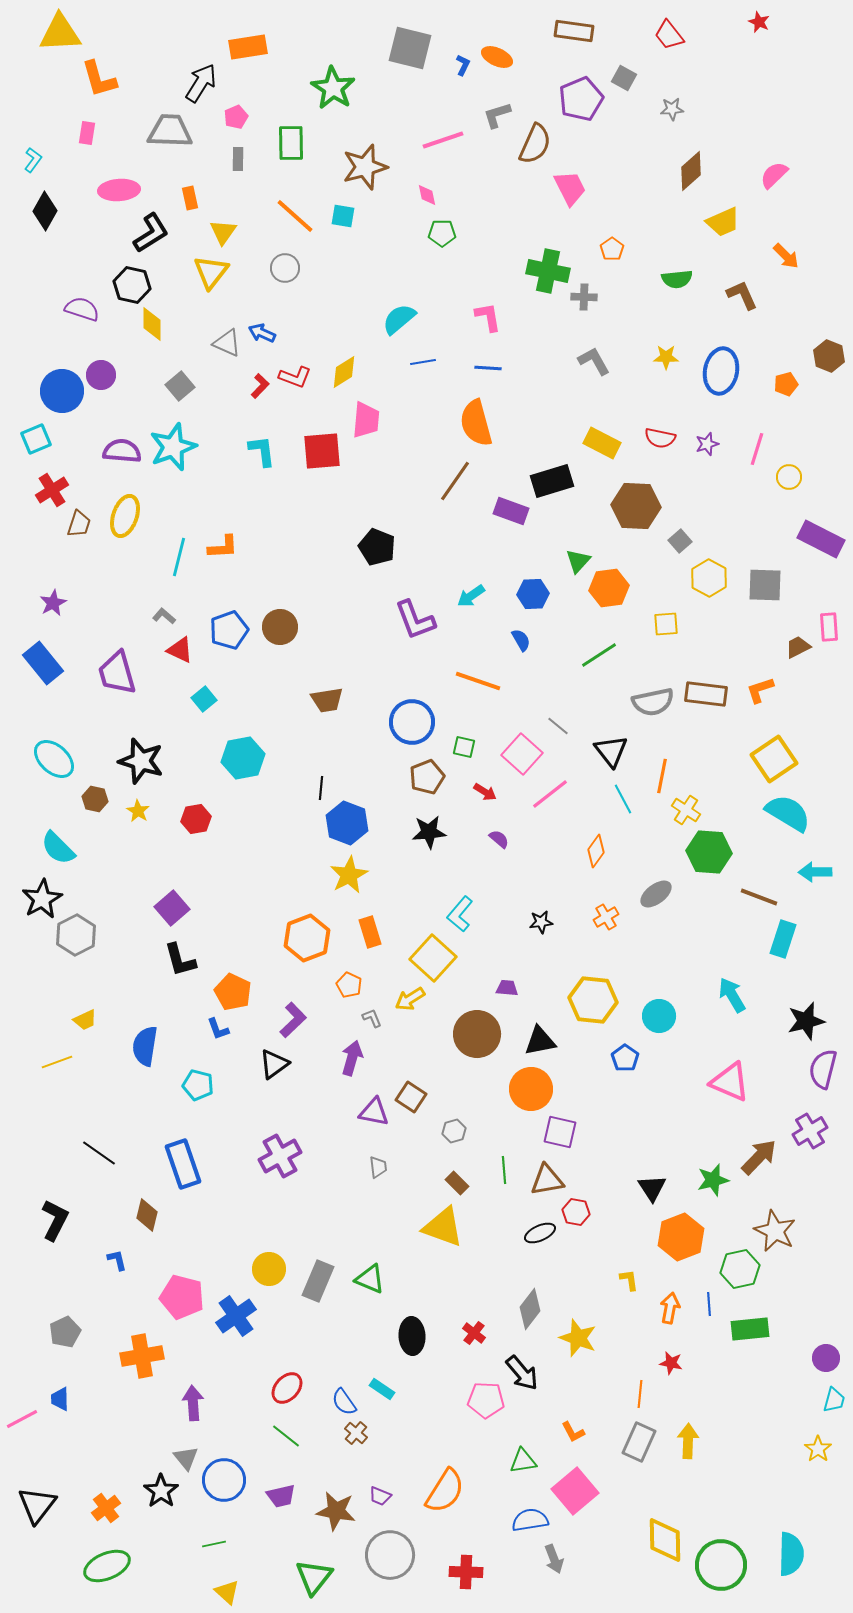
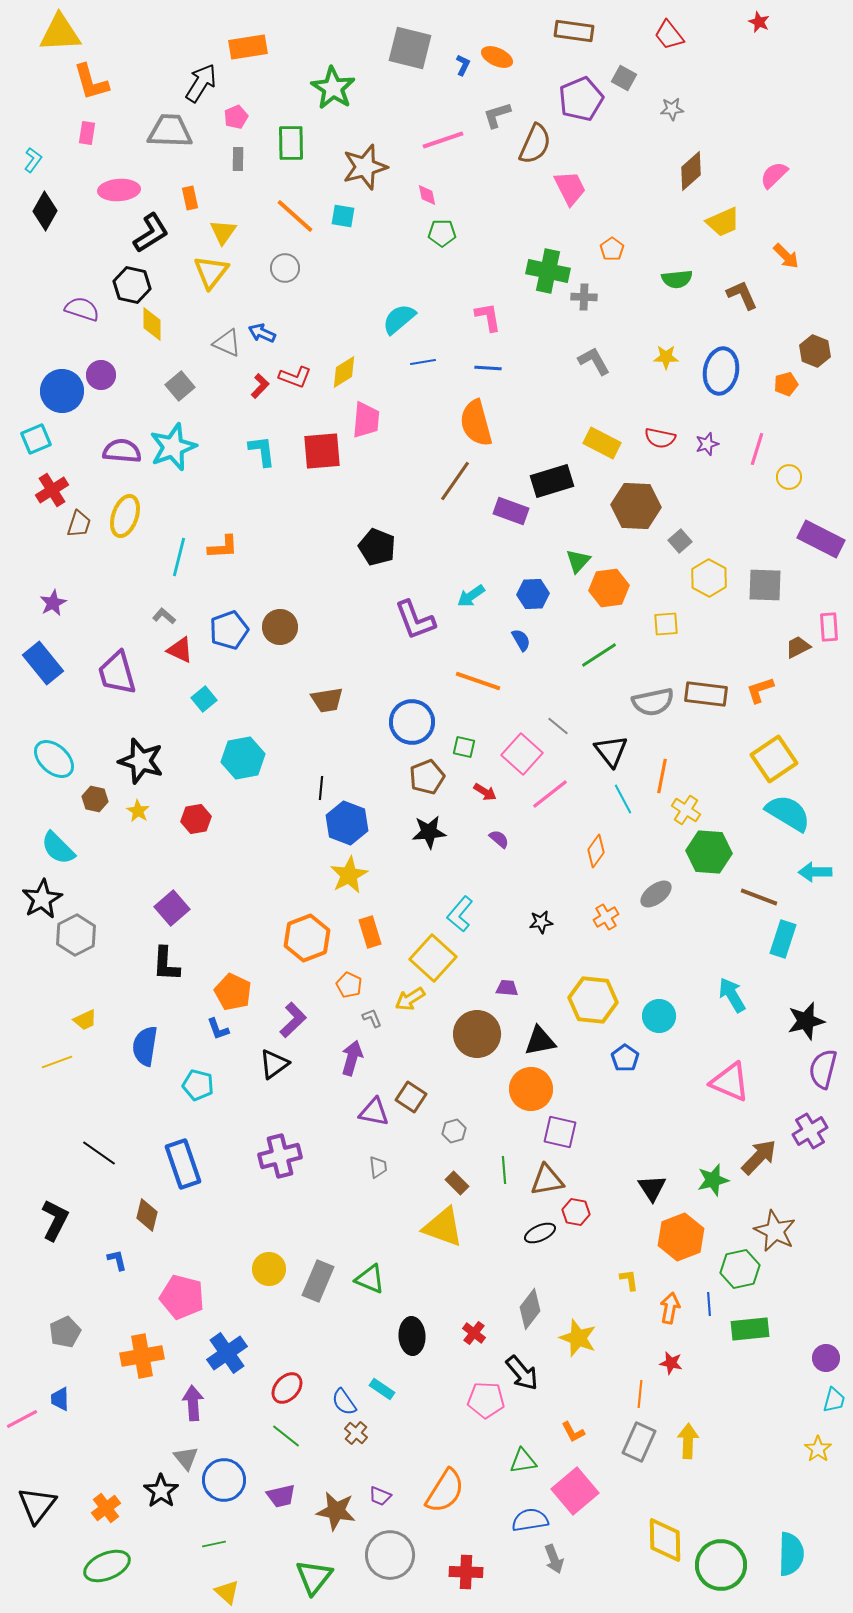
orange L-shape at (99, 79): moved 8 px left, 3 px down
brown hexagon at (829, 356): moved 14 px left, 5 px up
black L-shape at (180, 960): moved 14 px left, 4 px down; rotated 18 degrees clockwise
purple cross at (280, 1156): rotated 15 degrees clockwise
blue cross at (236, 1316): moved 9 px left, 37 px down
